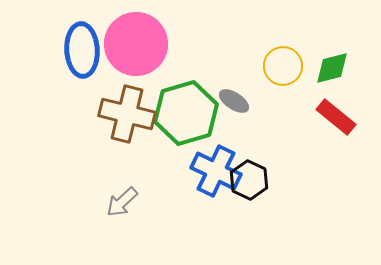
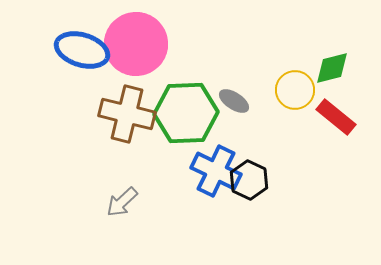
blue ellipse: rotated 70 degrees counterclockwise
yellow circle: moved 12 px right, 24 px down
green hexagon: rotated 14 degrees clockwise
